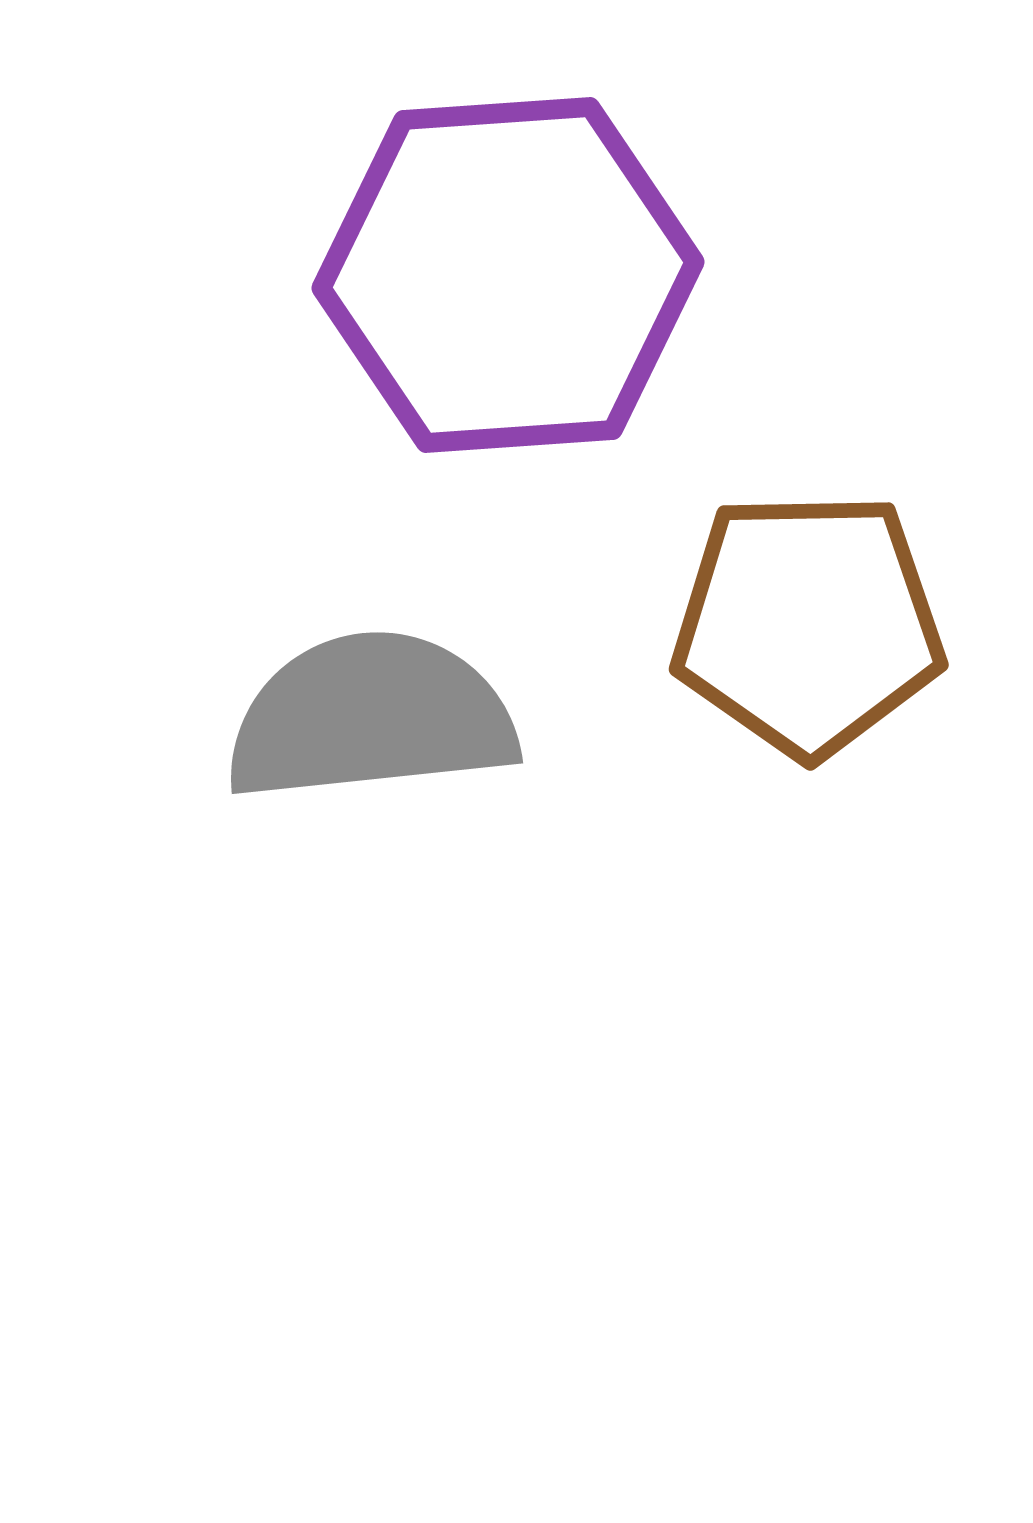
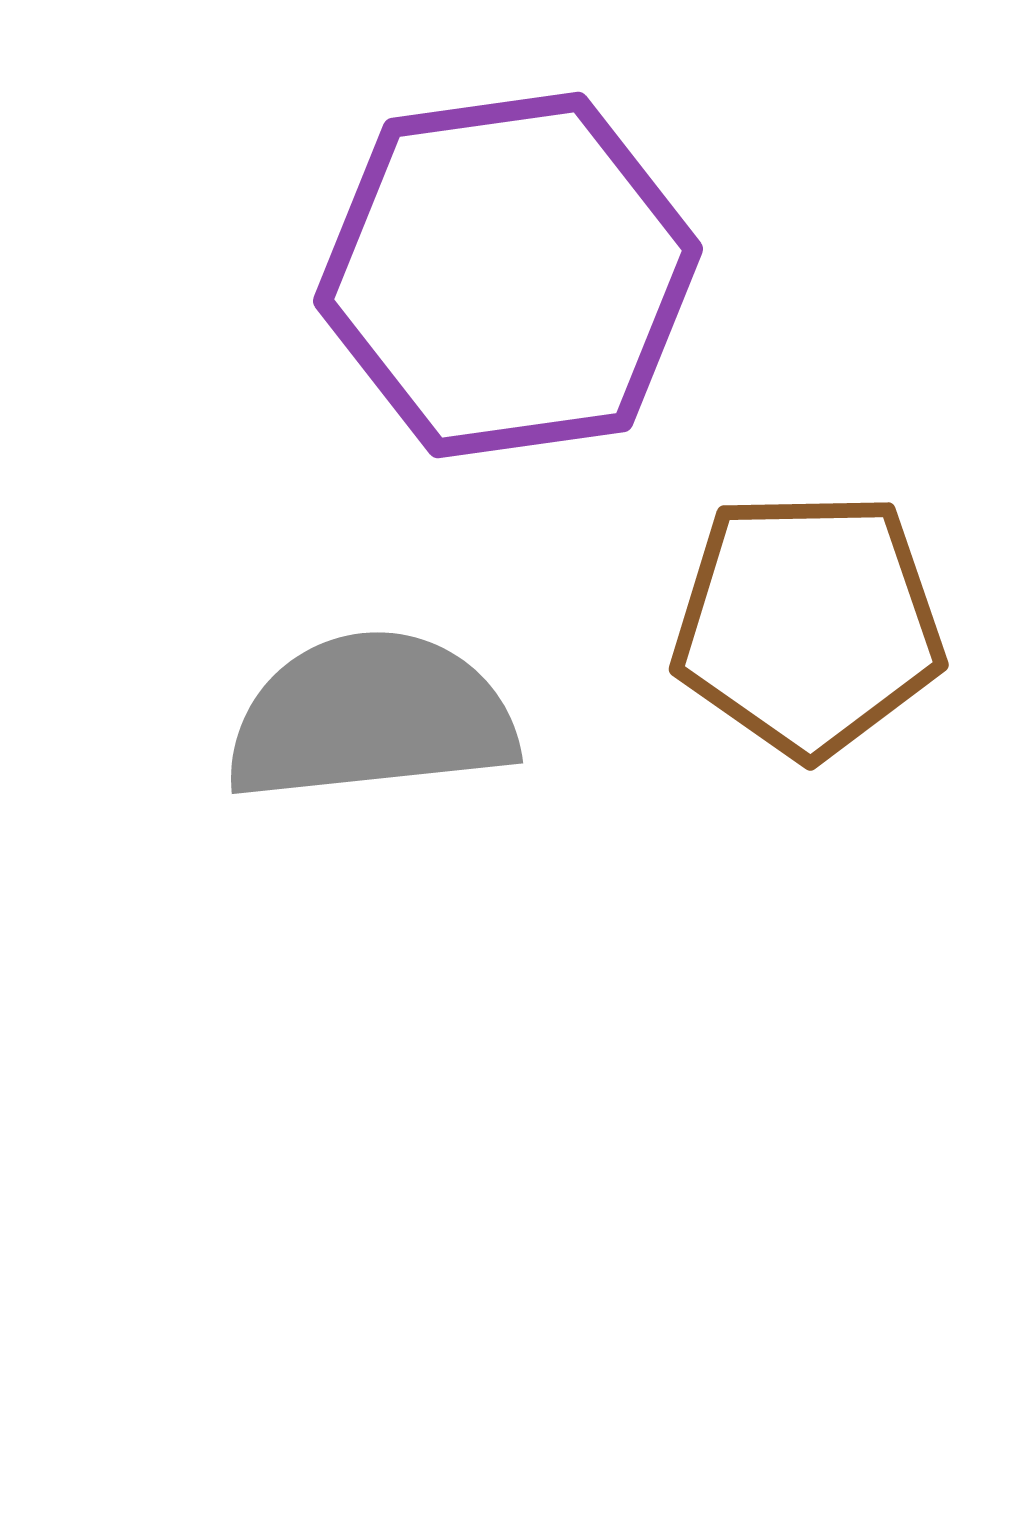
purple hexagon: rotated 4 degrees counterclockwise
